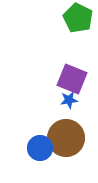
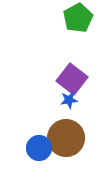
green pentagon: rotated 16 degrees clockwise
purple square: rotated 16 degrees clockwise
blue circle: moved 1 px left
